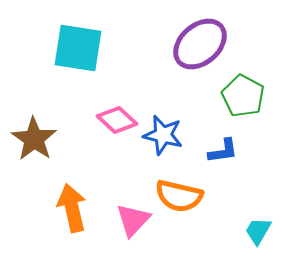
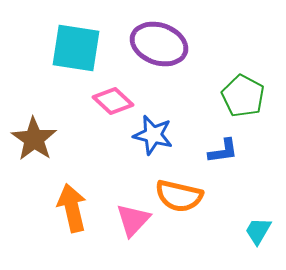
purple ellipse: moved 41 px left; rotated 60 degrees clockwise
cyan square: moved 2 px left
pink diamond: moved 4 px left, 19 px up
blue star: moved 10 px left
